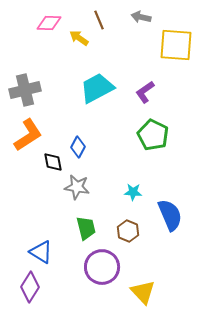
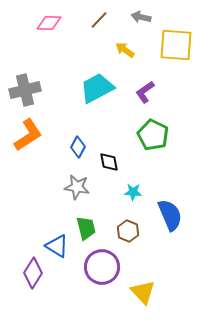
brown line: rotated 66 degrees clockwise
yellow arrow: moved 46 px right, 12 px down
black diamond: moved 56 px right
blue triangle: moved 16 px right, 6 px up
purple diamond: moved 3 px right, 14 px up
